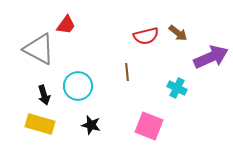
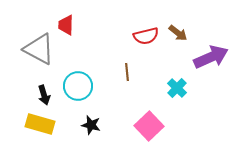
red trapezoid: rotated 145 degrees clockwise
cyan cross: rotated 18 degrees clockwise
pink square: rotated 24 degrees clockwise
